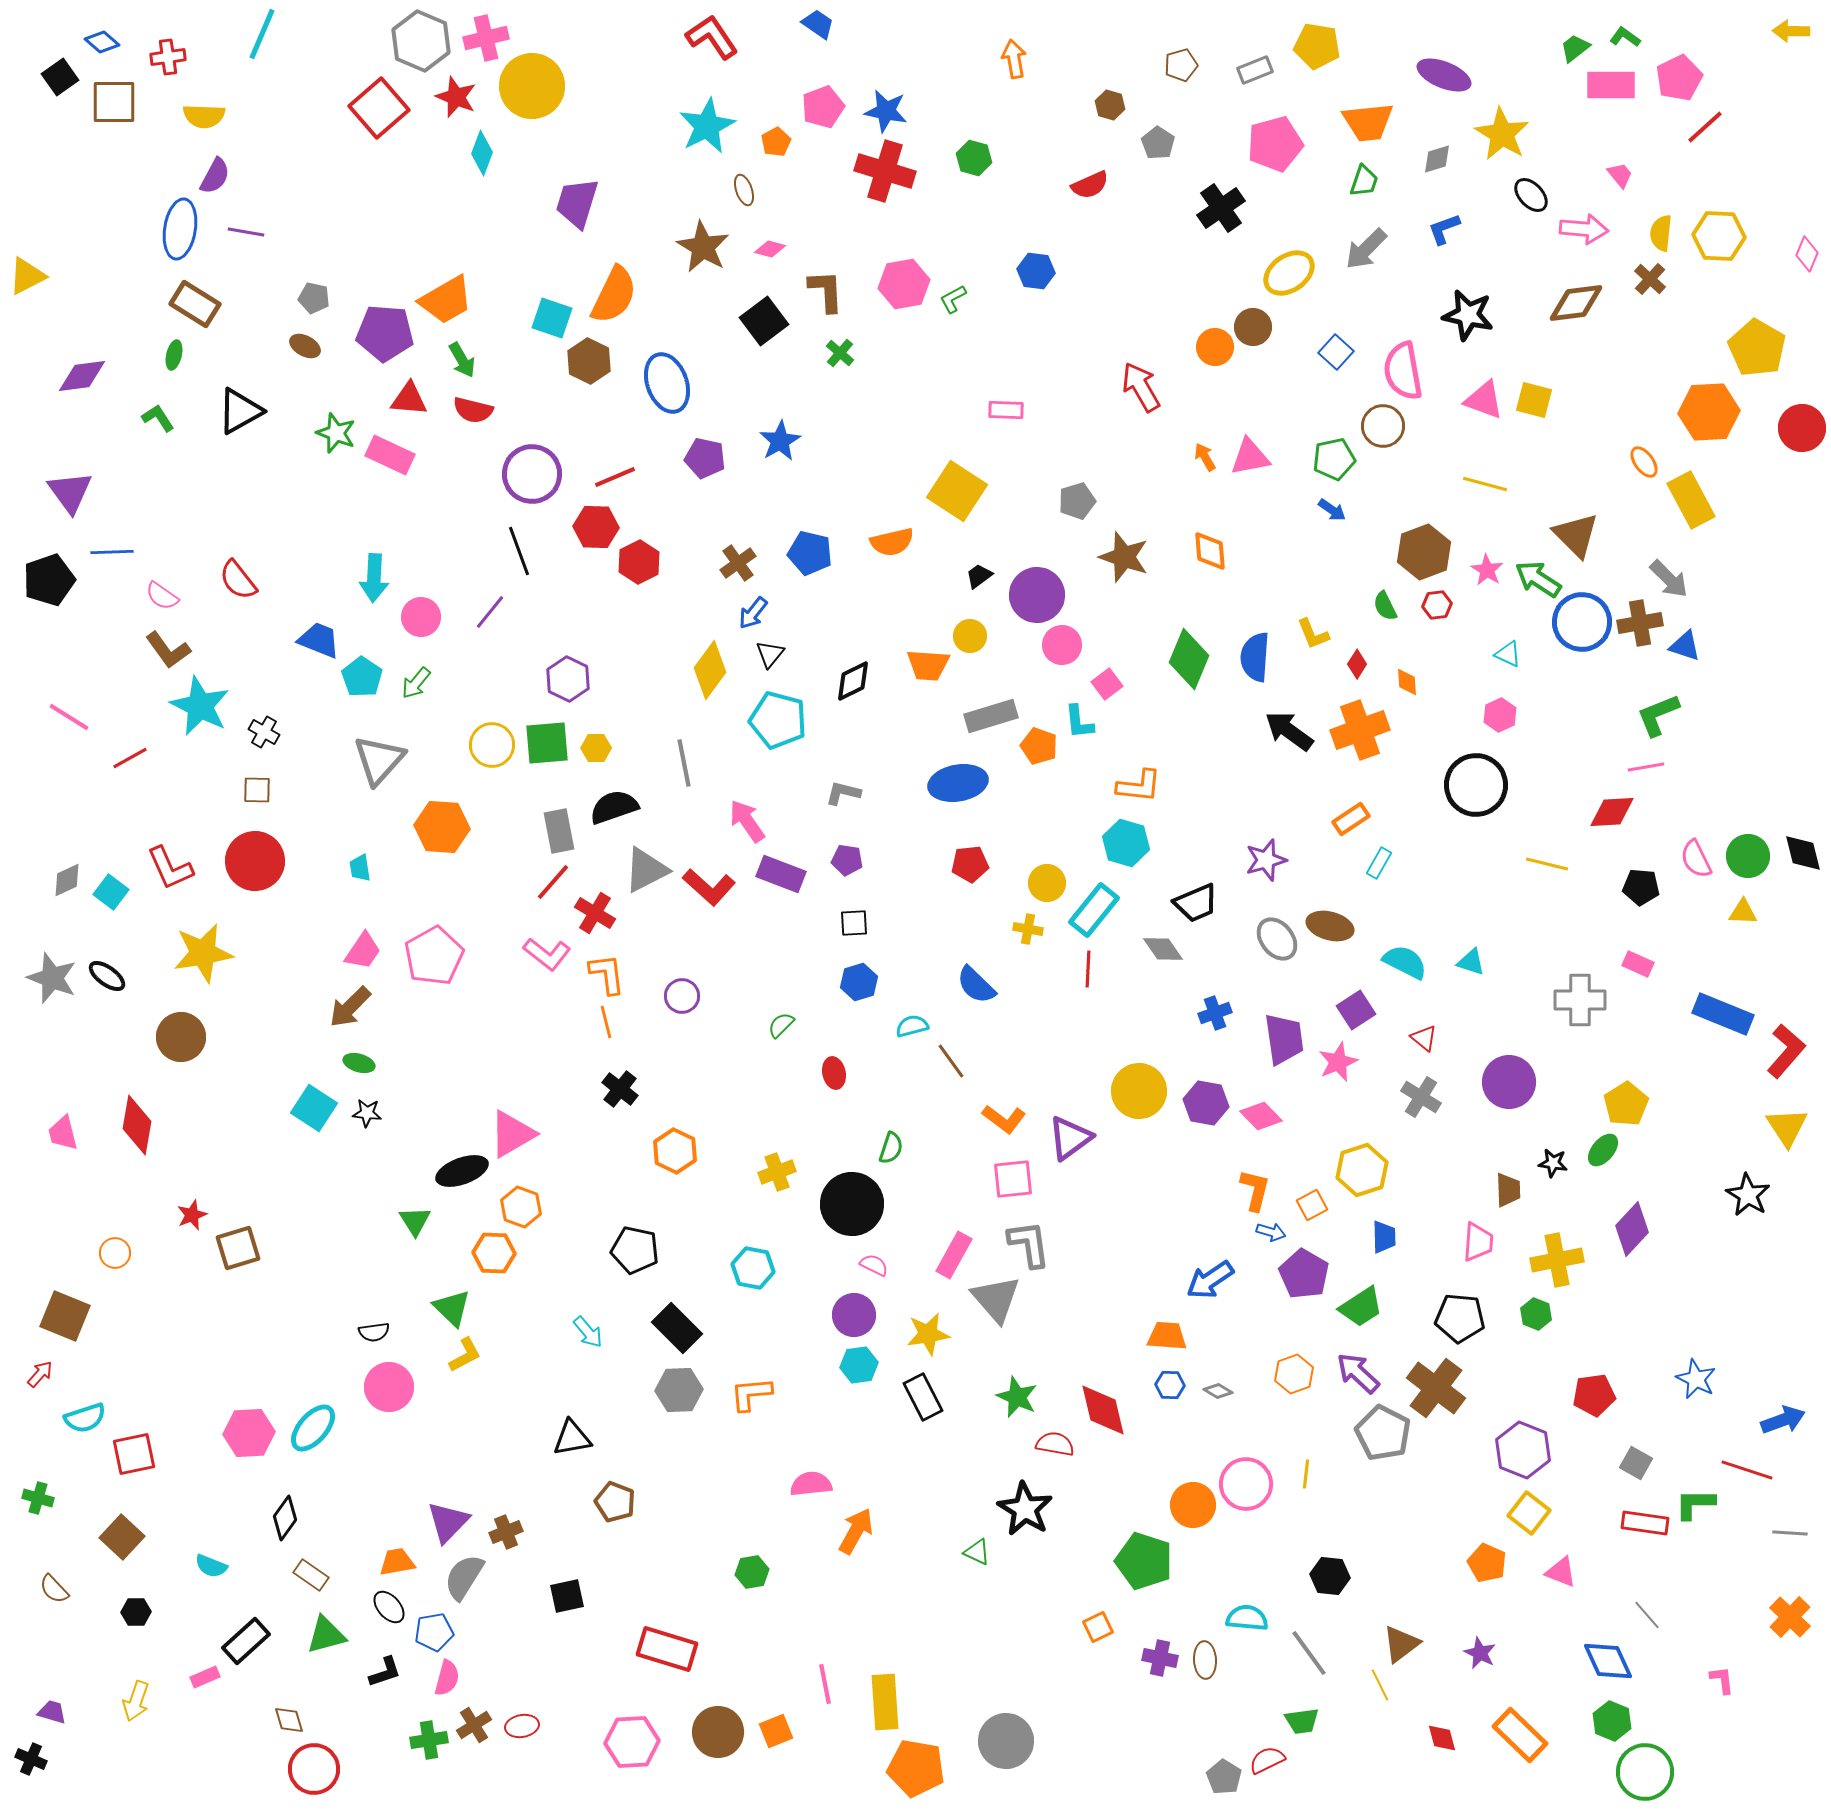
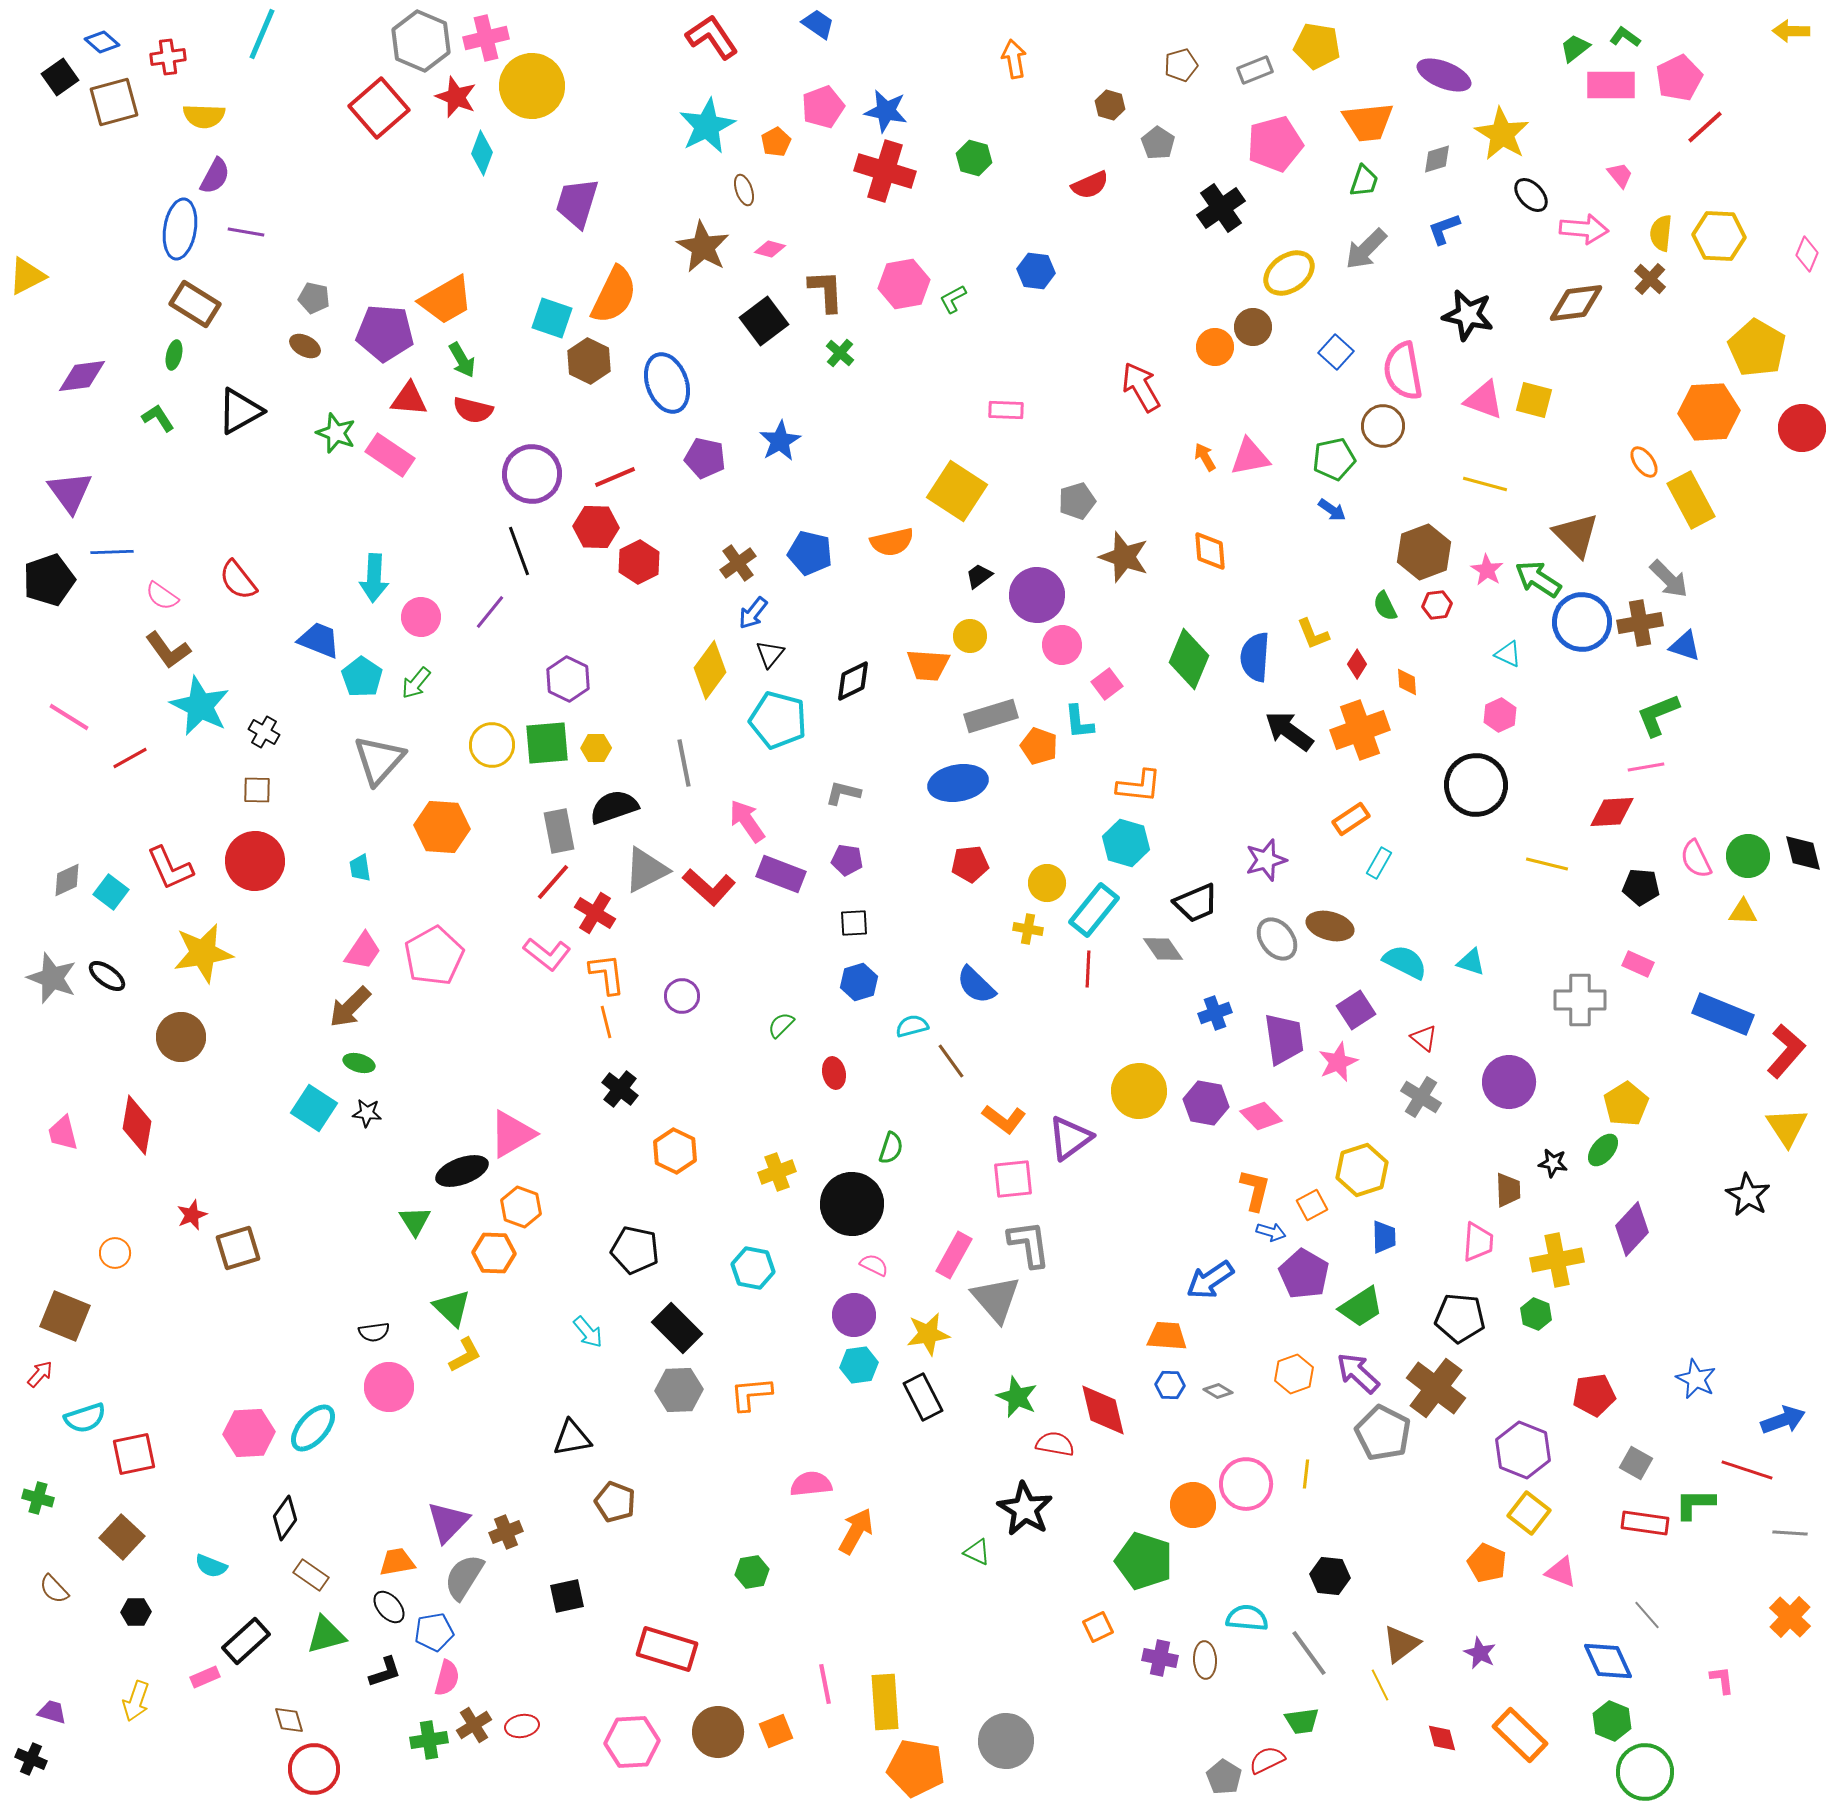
brown square at (114, 102): rotated 15 degrees counterclockwise
pink rectangle at (390, 455): rotated 9 degrees clockwise
